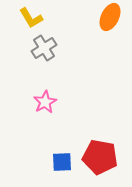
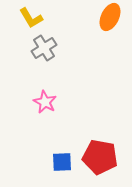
pink star: rotated 15 degrees counterclockwise
